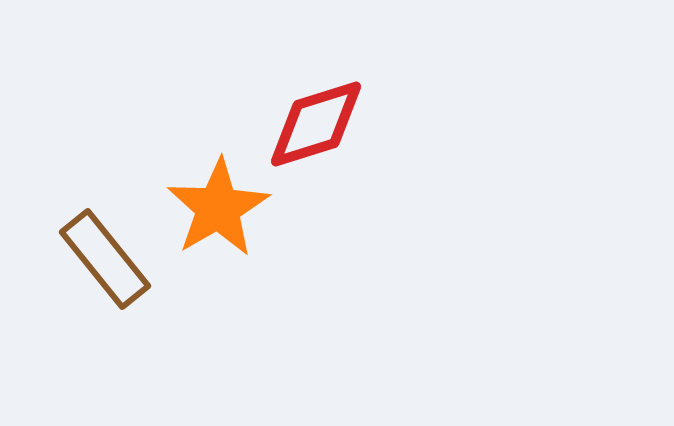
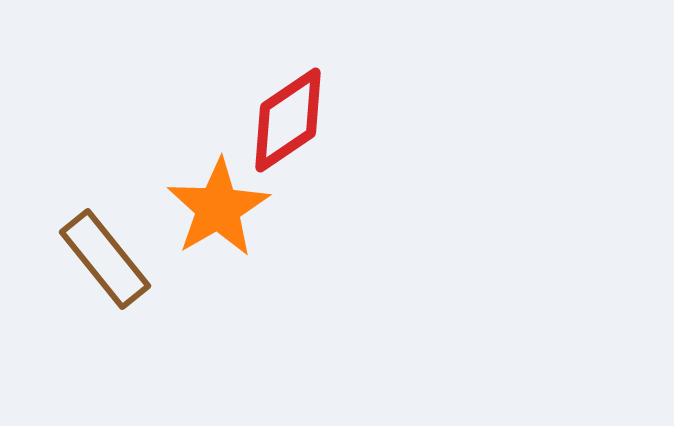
red diamond: moved 28 px left, 4 px up; rotated 17 degrees counterclockwise
